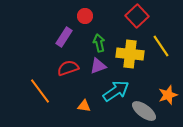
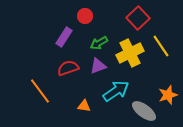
red square: moved 1 px right, 2 px down
green arrow: rotated 108 degrees counterclockwise
yellow cross: moved 1 px up; rotated 32 degrees counterclockwise
